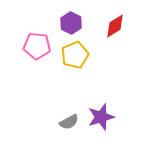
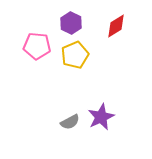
red diamond: moved 1 px right
purple star: rotated 8 degrees counterclockwise
gray semicircle: moved 1 px right
